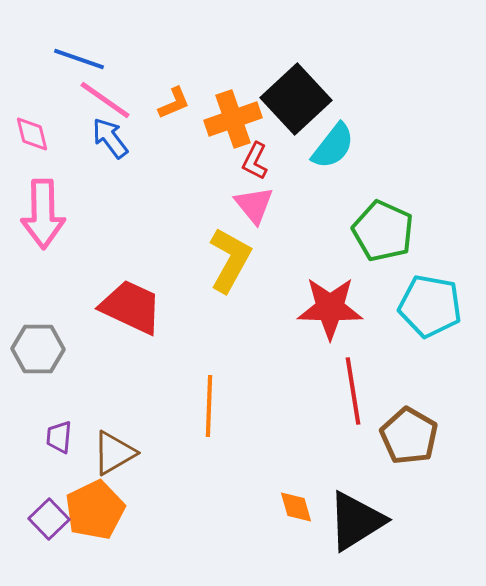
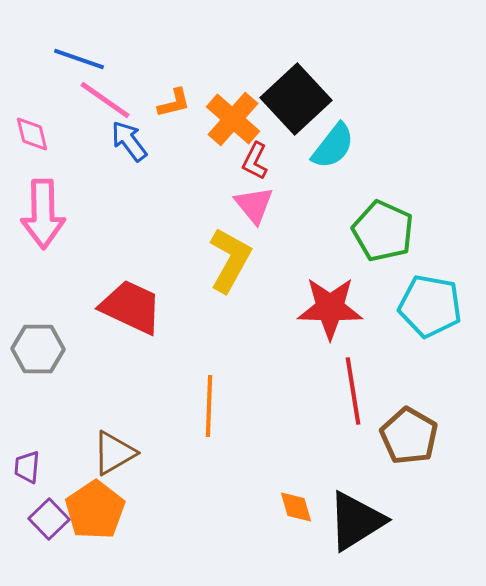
orange L-shape: rotated 9 degrees clockwise
orange cross: rotated 30 degrees counterclockwise
blue arrow: moved 19 px right, 3 px down
purple trapezoid: moved 32 px left, 30 px down
orange pentagon: rotated 8 degrees counterclockwise
